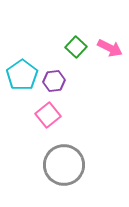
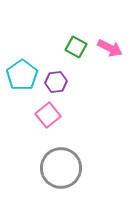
green square: rotated 15 degrees counterclockwise
purple hexagon: moved 2 px right, 1 px down
gray circle: moved 3 px left, 3 px down
